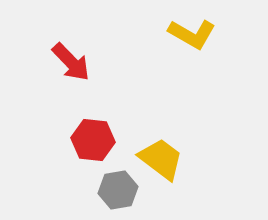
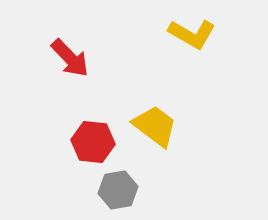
red arrow: moved 1 px left, 4 px up
red hexagon: moved 2 px down
yellow trapezoid: moved 6 px left, 33 px up
